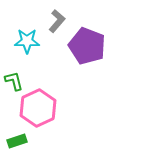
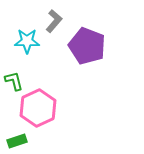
gray L-shape: moved 3 px left
